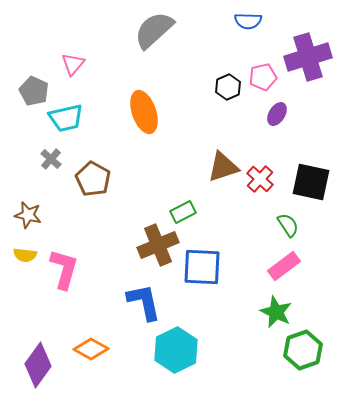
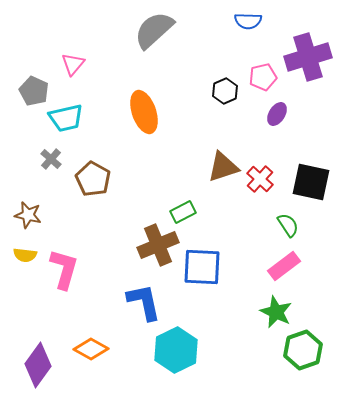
black hexagon: moved 3 px left, 4 px down
